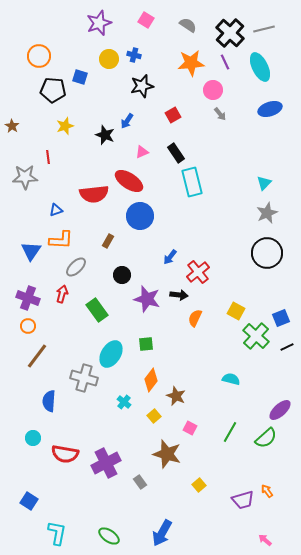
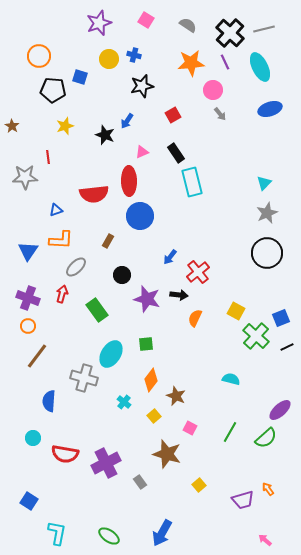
red ellipse at (129, 181): rotated 56 degrees clockwise
blue triangle at (31, 251): moved 3 px left
orange arrow at (267, 491): moved 1 px right, 2 px up
